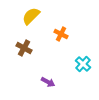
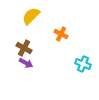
cyan cross: rotated 21 degrees counterclockwise
purple arrow: moved 22 px left, 19 px up
